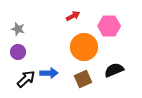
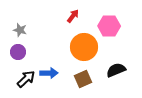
red arrow: rotated 24 degrees counterclockwise
gray star: moved 2 px right, 1 px down
black semicircle: moved 2 px right
